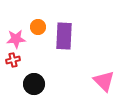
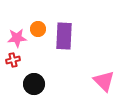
orange circle: moved 2 px down
pink star: moved 1 px right, 1 px up
